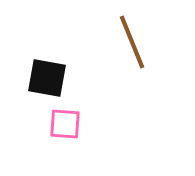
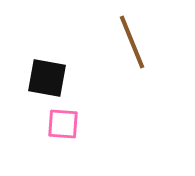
pink square: moved 2 px left
